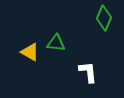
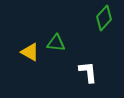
green diamond: rotated 20 degrees clockwise
